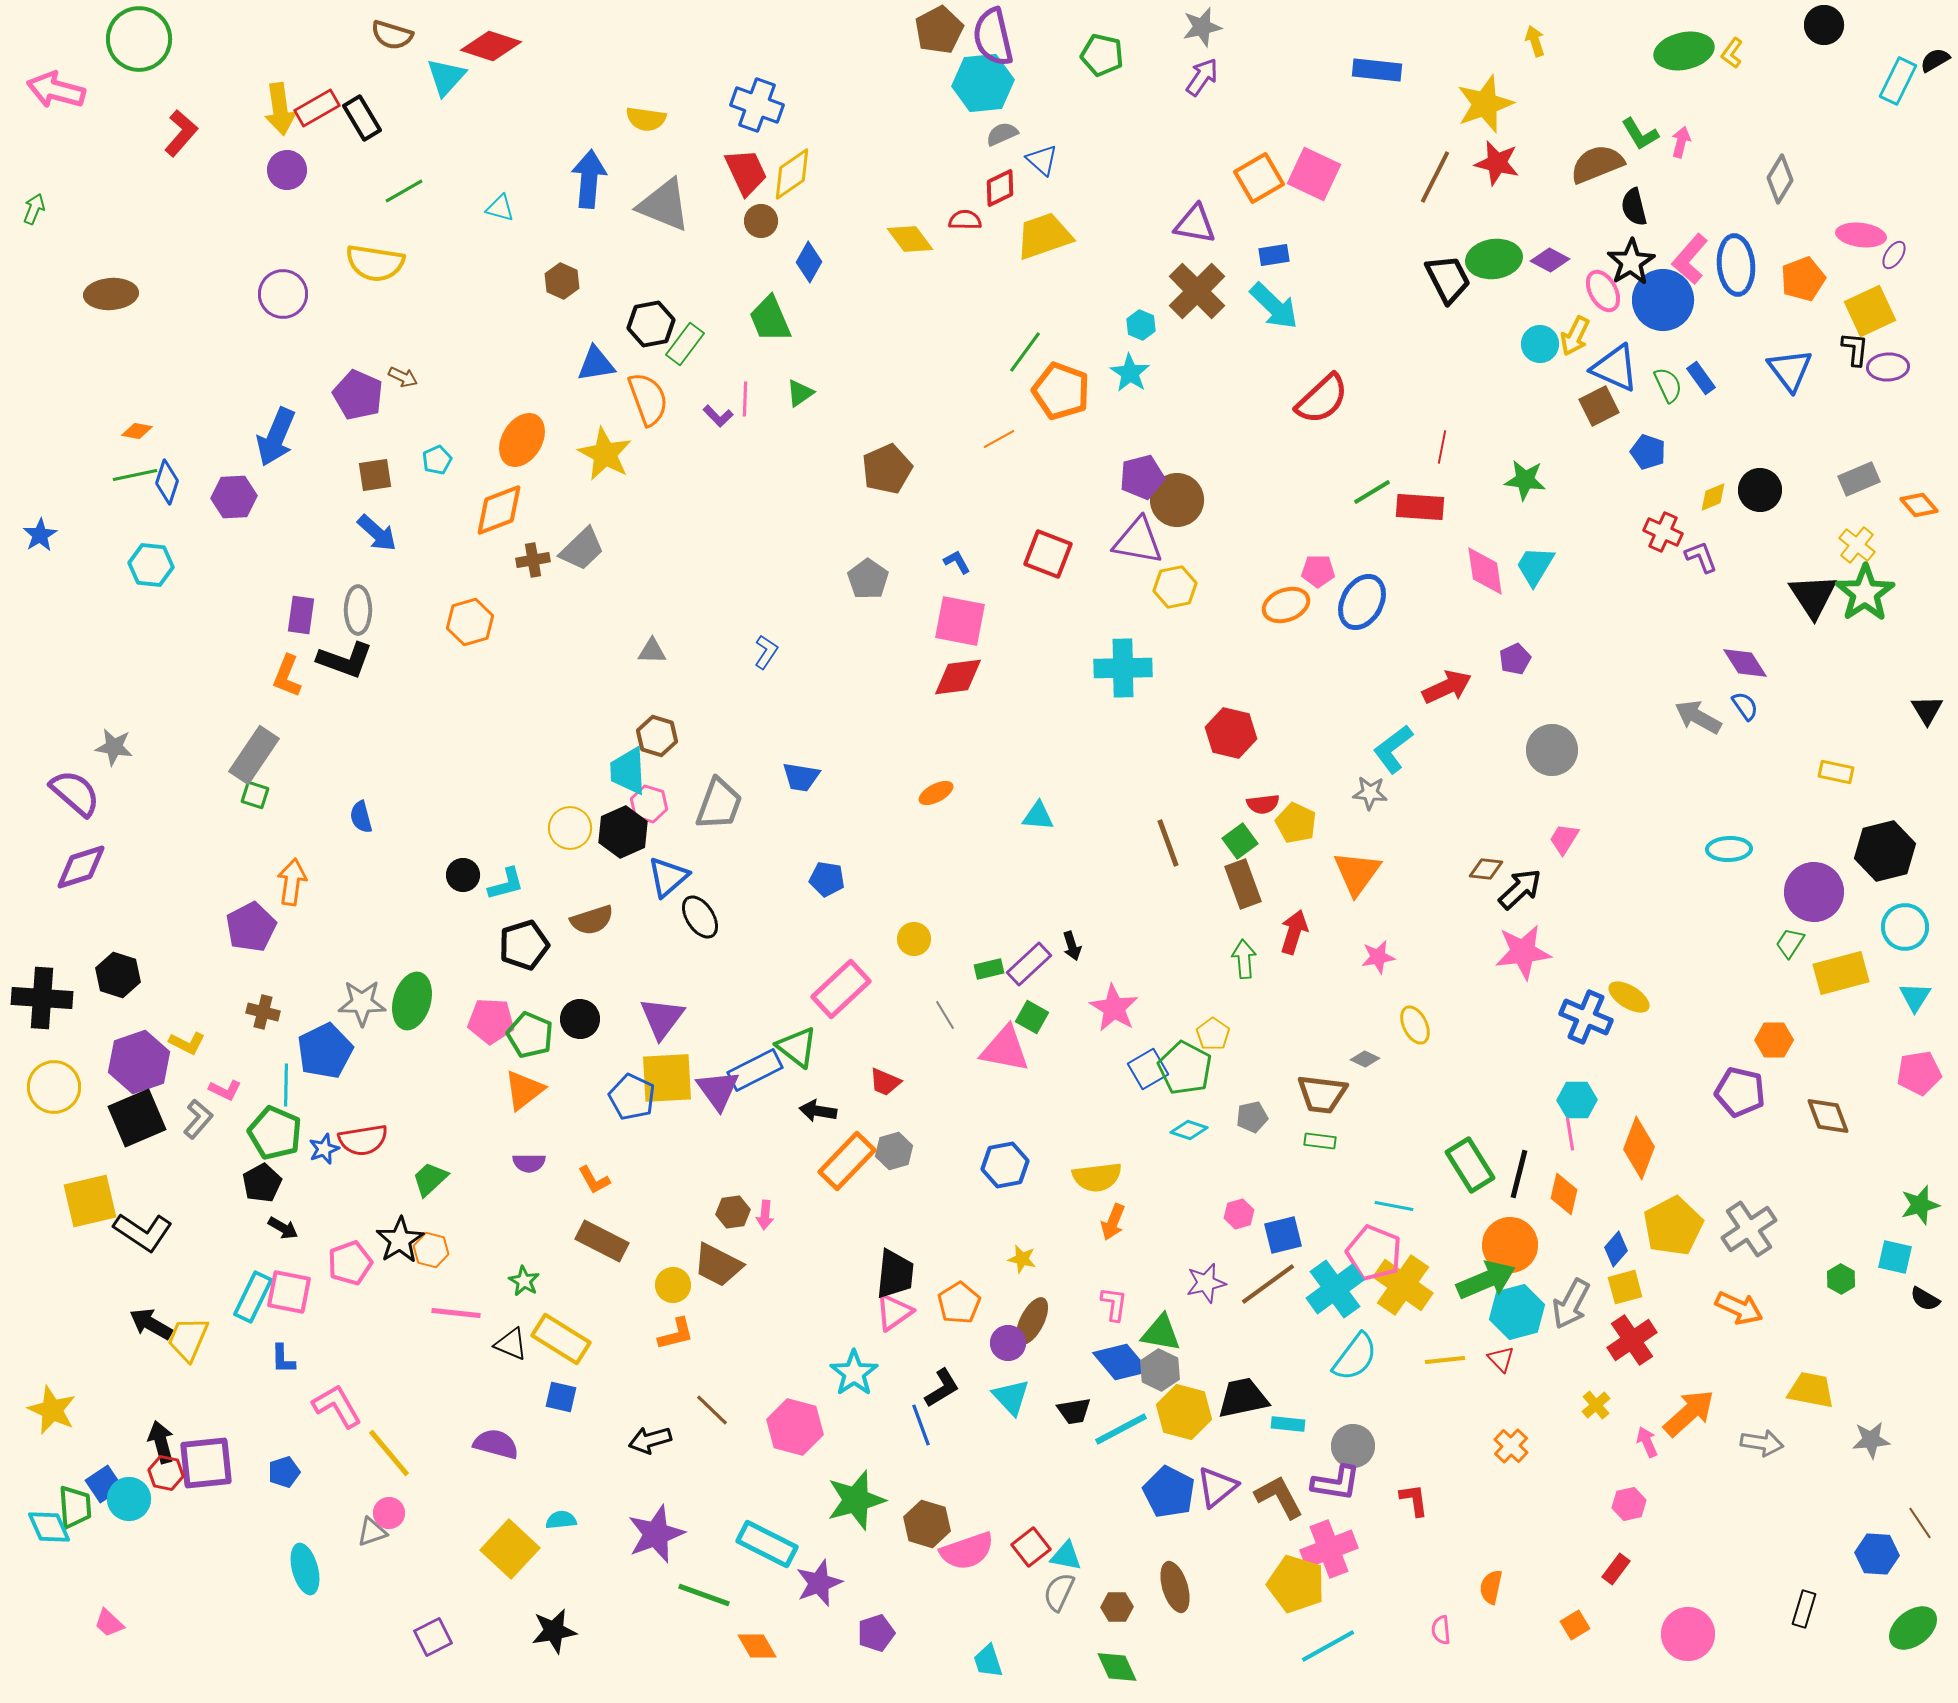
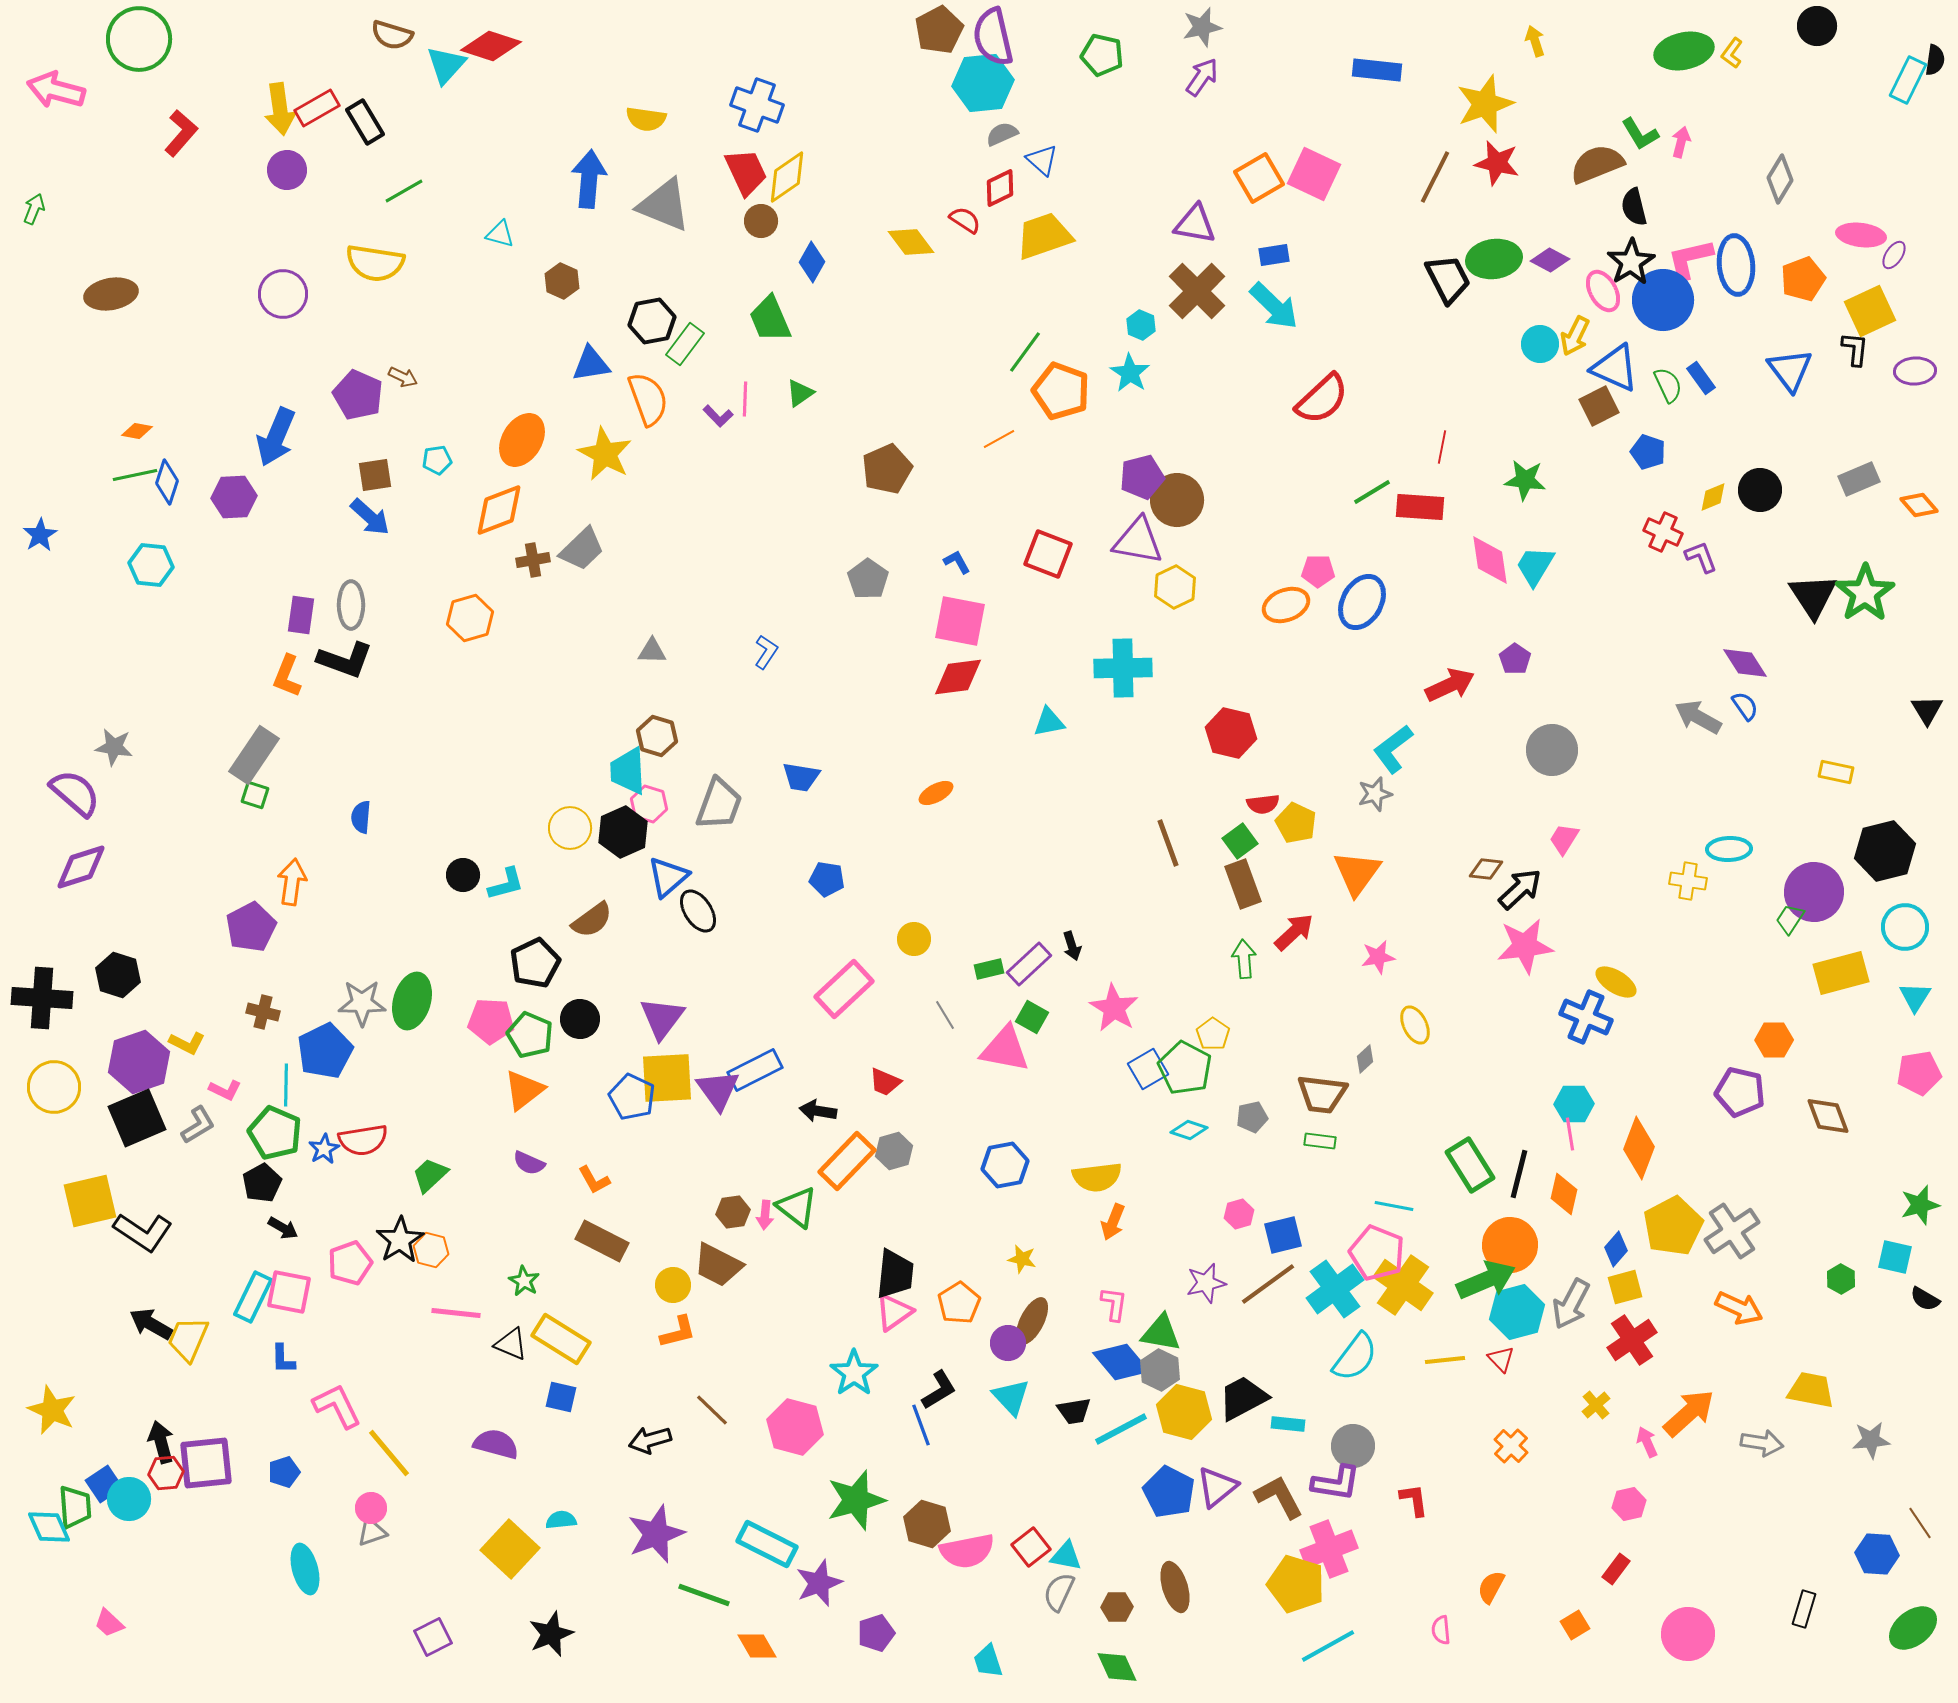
black circle at (1824, 25): moved 7 px left, 1 px down
black semicircle at (1935, 60): rotated 128 degrees clockwise
cyan triangle at (446, 77): moved 12 px up
cyan rectangle at (1898, 81): moved 10 px right, 1 px up
black rectangle at (362, 118): moved 3 px right, 4 px down
yellow diamond at (792, 174): moved 5 px left, 3 px down
cyan triangle at (500, 208): moved 26 px down
red semicircle at (965, 220): rotated 32 degrees clockwise
yellow diamond at (910, 239): moved 1 px right, 3 px down
pink L-shape at (1690, 259): rotated 36 degrees clockwise
blue diamond at (809, 262): moved 3 px right
brown ellipse at (111, 294): rotated 6 degrees counterclockwise
black hexagon at (651, 324): moved 1 px right, 3 px up
blue triangle at (596, 364): moved 5 px left
purple ellipse at (1888, 367): moved 27 px right, 4 px down
cyan pentagon at (437, 460): rotated 16 degrees clockwise
blue arrow at (377, 533): moved 7 px left, 16 px up
yellow cross at (1857, 545): moved 169 px left, 336 px down; rotated 30 degrees counterclockwise
pink diamond at (1485, 571): moved 5 px right, 11 px up
yellow hexagon at (1175, 587): rotated 15 degrees counterclockwise
gray ellipse at (358, 610): moved 7 px left, 5 px up
orange hexagon at (470, 622): moved 4 px up
purple pentagon at (1515, 659): rotated 12 degrees counterclockwise
red arrow at (1447, 687): moved 3 px right, 2 px up
gray star at (1370, 793): moved 5 px right, 1 px down; rotated 20 degrees counterclockwise
cyan triangle at (1038, 816): moved 11 px right, 94 px up; rotated 16 degrees counterclockwise
blue semicircle at (361, 817): rotated 20 degrees clockwise
black ellipse at (700, 917): moved 2 px left, 6 px up
brown semicircle at (592, 920): rotated 18 degrees counterclockwise
red arrow at (1294, 932): rotated 30 degrees clockwise
green trapezoid at (1790, 943): moved 24 px up
black pentagon at (524, 945): moved 11 px right, 18 px down; rotated 9 degrees counterclockwise
pink star at (1523, 952): moved 2 px right, 6 px up
pink rectangle at (841, 989): moved 3 px right
yellow ellipse at (1629, 997): moved 13 px left, 15 px up
green triangle at (797, 1047): moved 160 px down
gray diamond at (1365, 1059): rotated 68 degrees counterclockwise
cyan hexagon at (1577, 1100): moved 3 px left, 4 px down
gray L-shape at (198, 1119): moved 6 px down; rotated 18 degrees clockwise
blue star at (324, 1149): rotated 8 degrees counterclockwise
purple semicircle at (529, 1163): rotated 24 degrees clockwise
green trapezoid at (430, 1179): moved 4 px up
gray cross at (1749, 1229): moved 17 px left, 2 px down
pink pentagon at (1374, 1253): moved 3 px right
orange L-shape at (676, 1334): moved 2 px right, 2 px up
black L-shape at (942, 1388): moved 3 px left, 2 px down
black trapezoid at (1243, 1398): rotated 16 degrees counterclockwise
pink L-shape at (337, 1406): rotated 4 degrees clockwise
red hexagon at (166, 1473): rotated 16 degrees counterclockwise
pink circle at (389, 1513): moved 18 px left, 5 px up
pink semicircle at (967, 1551): rotated 8 degrees clockwise
orange semicircle at (1491, 1587): rotated 16 degrees clockwise
black star at (554, 1631): moved 3 px left, 3 px down; rotated 12 degrees counterclockwise
